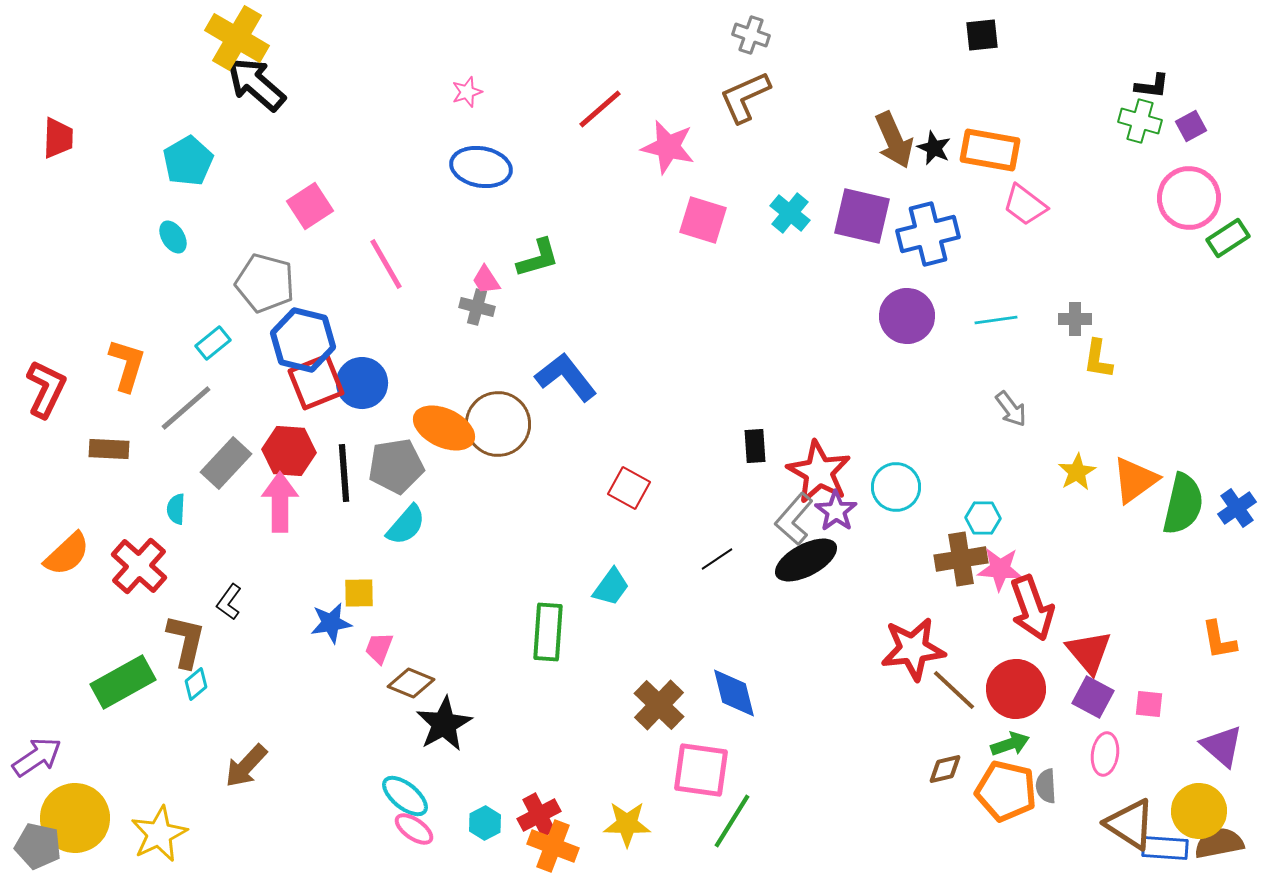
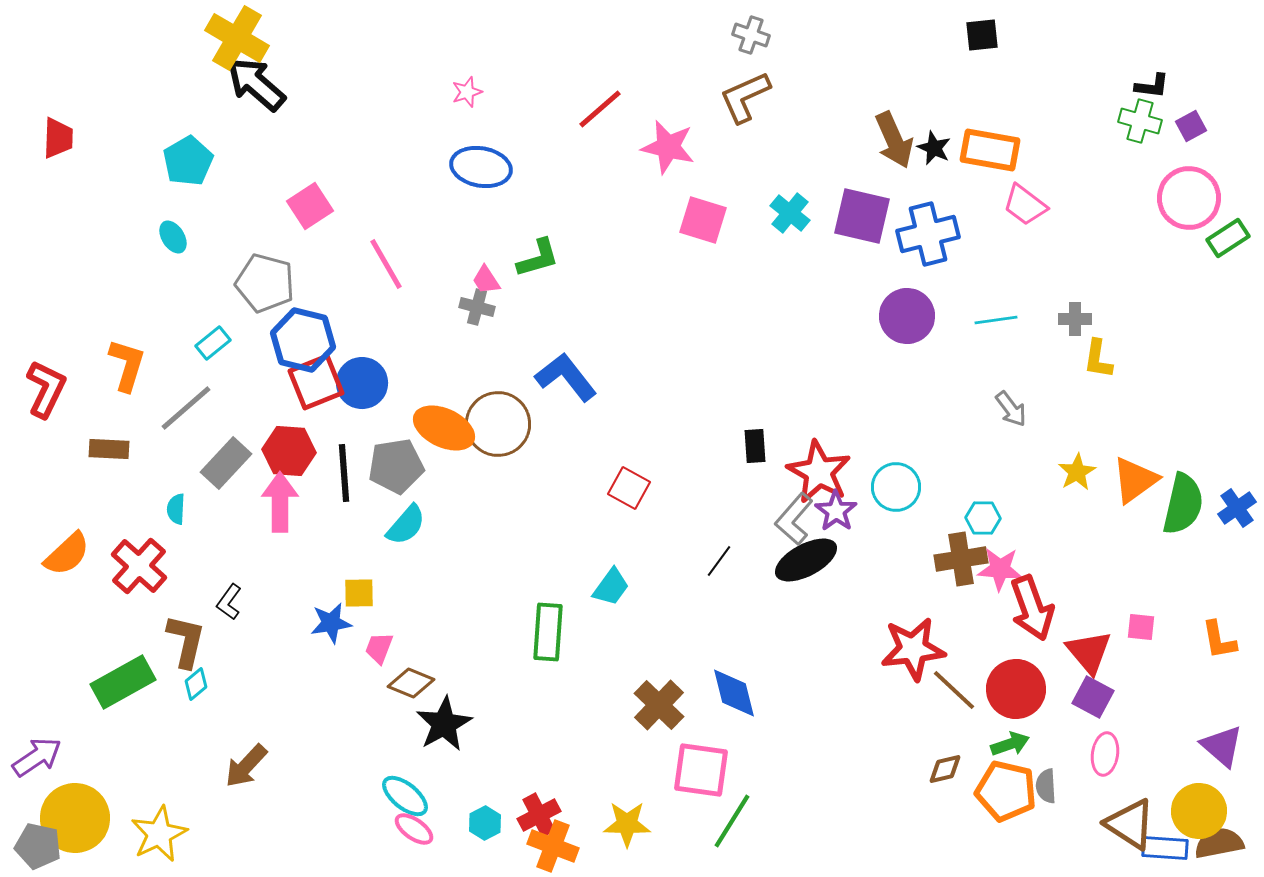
black line at (717, 559): moved 2 px right, 2 px down; rotated 20 degrees counterclockwise
pink square at (1149, 704): moved 8 px left, 77 px up
